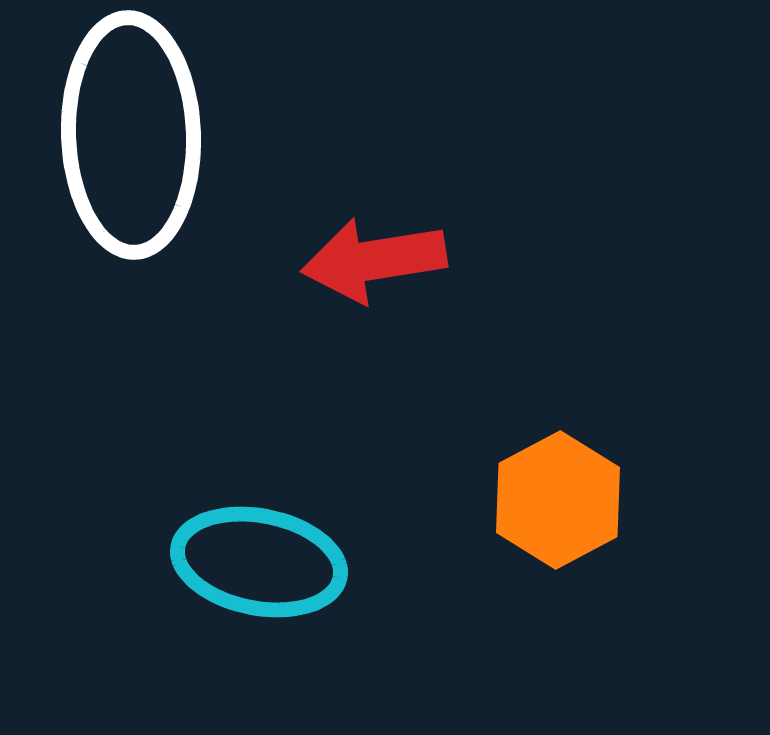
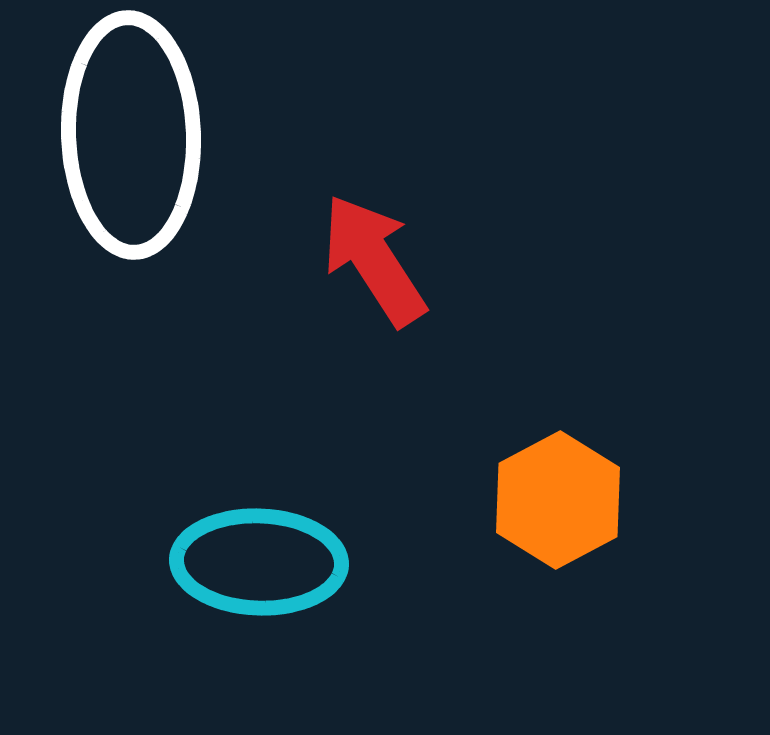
red arrow: rotated 66 degrees clockwise
cyan ellipse: rotated 9 degrees counterclockwise
